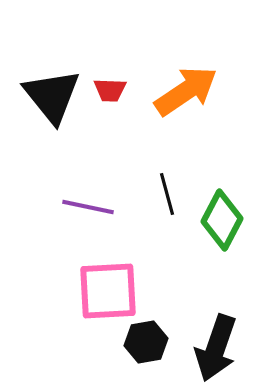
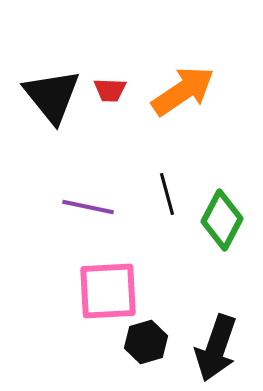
orange arrow: moved 3 px left
black hexagon: rotated 6 degrees counterclockwise
